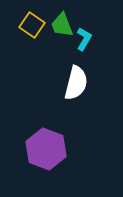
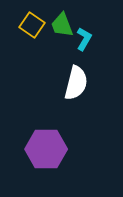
purple hexagon: rotated 21 degrees counterclockwise
